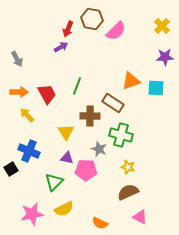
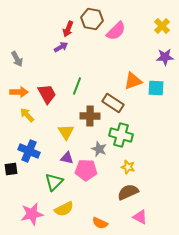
orange triangle: moved 2 px right
black square: rotated 24 degrees clockwise
